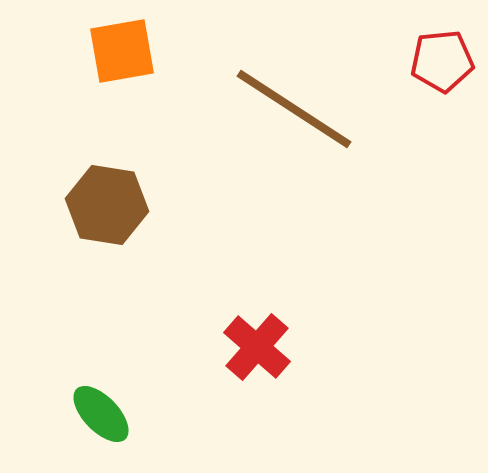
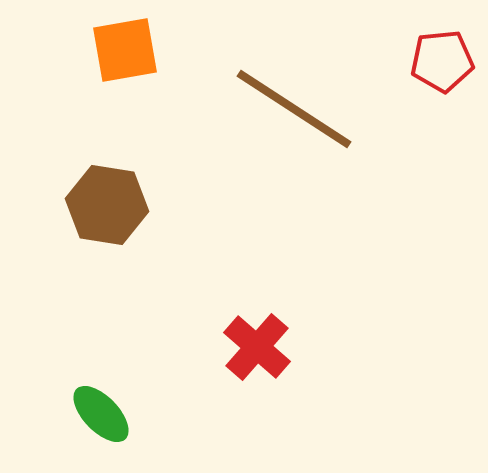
orange square: moved 3 px right, 1 px up
